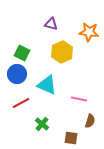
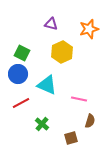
orange star: moved 3 px up; rotated 24 degrees counterclockwise
blue circle: moved 1 px right
brown square: rotated 24 degrees counterclockwise
